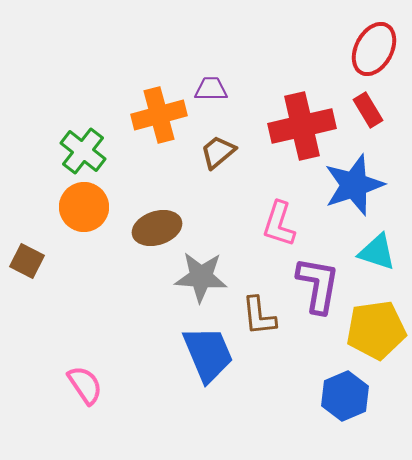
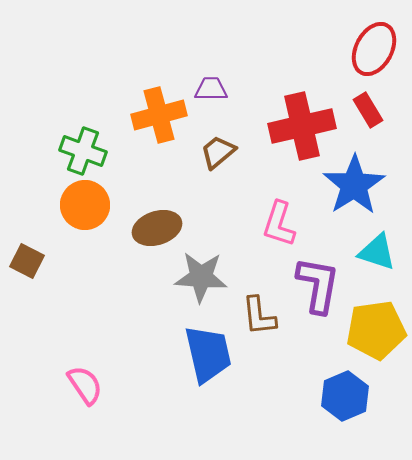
green cross: rotated 18 degrees counterclockwise
blue star: rotated 14 degrees counterclockwise
orange circle: moved 1 px right, 2 px up
blue trapezoid: rotated 10 degrees clockwise
